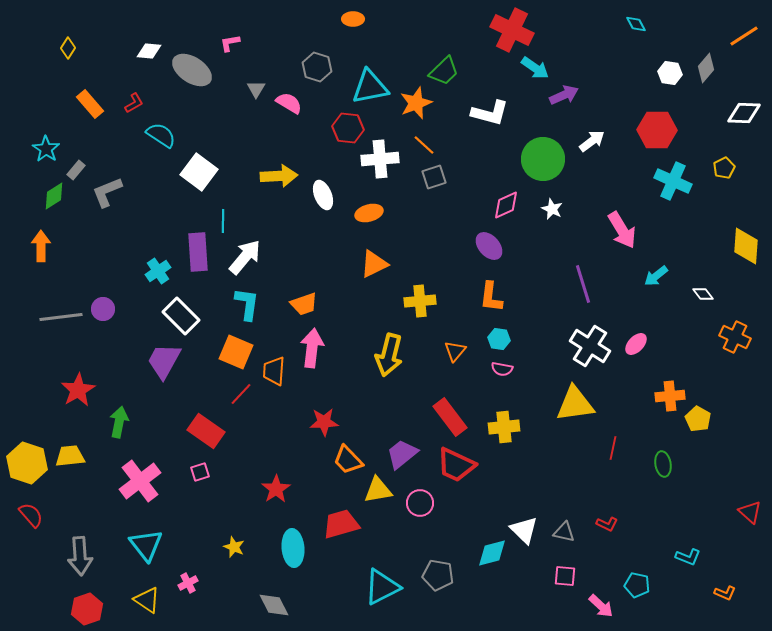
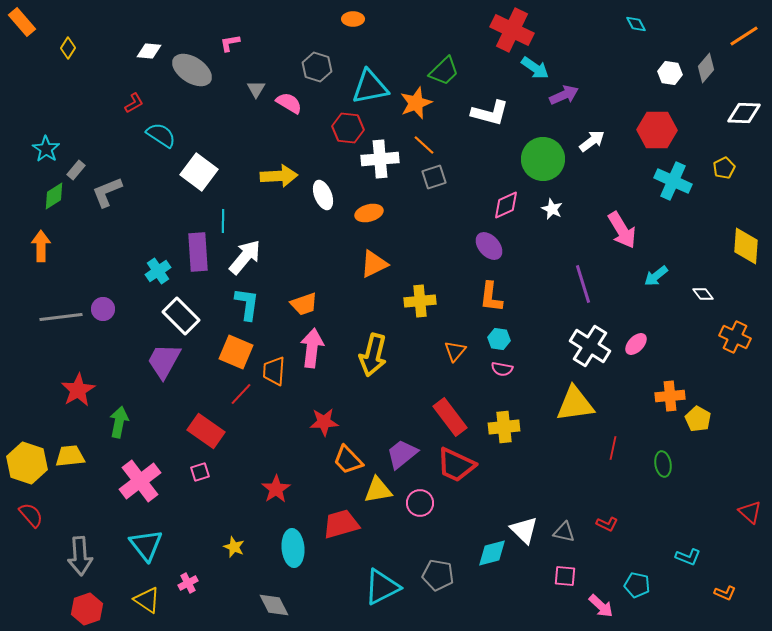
orange rectangle at (90, 104): moved 68 px left, 82 px up
yellow arrow at (389, 355): moved 16 px left
